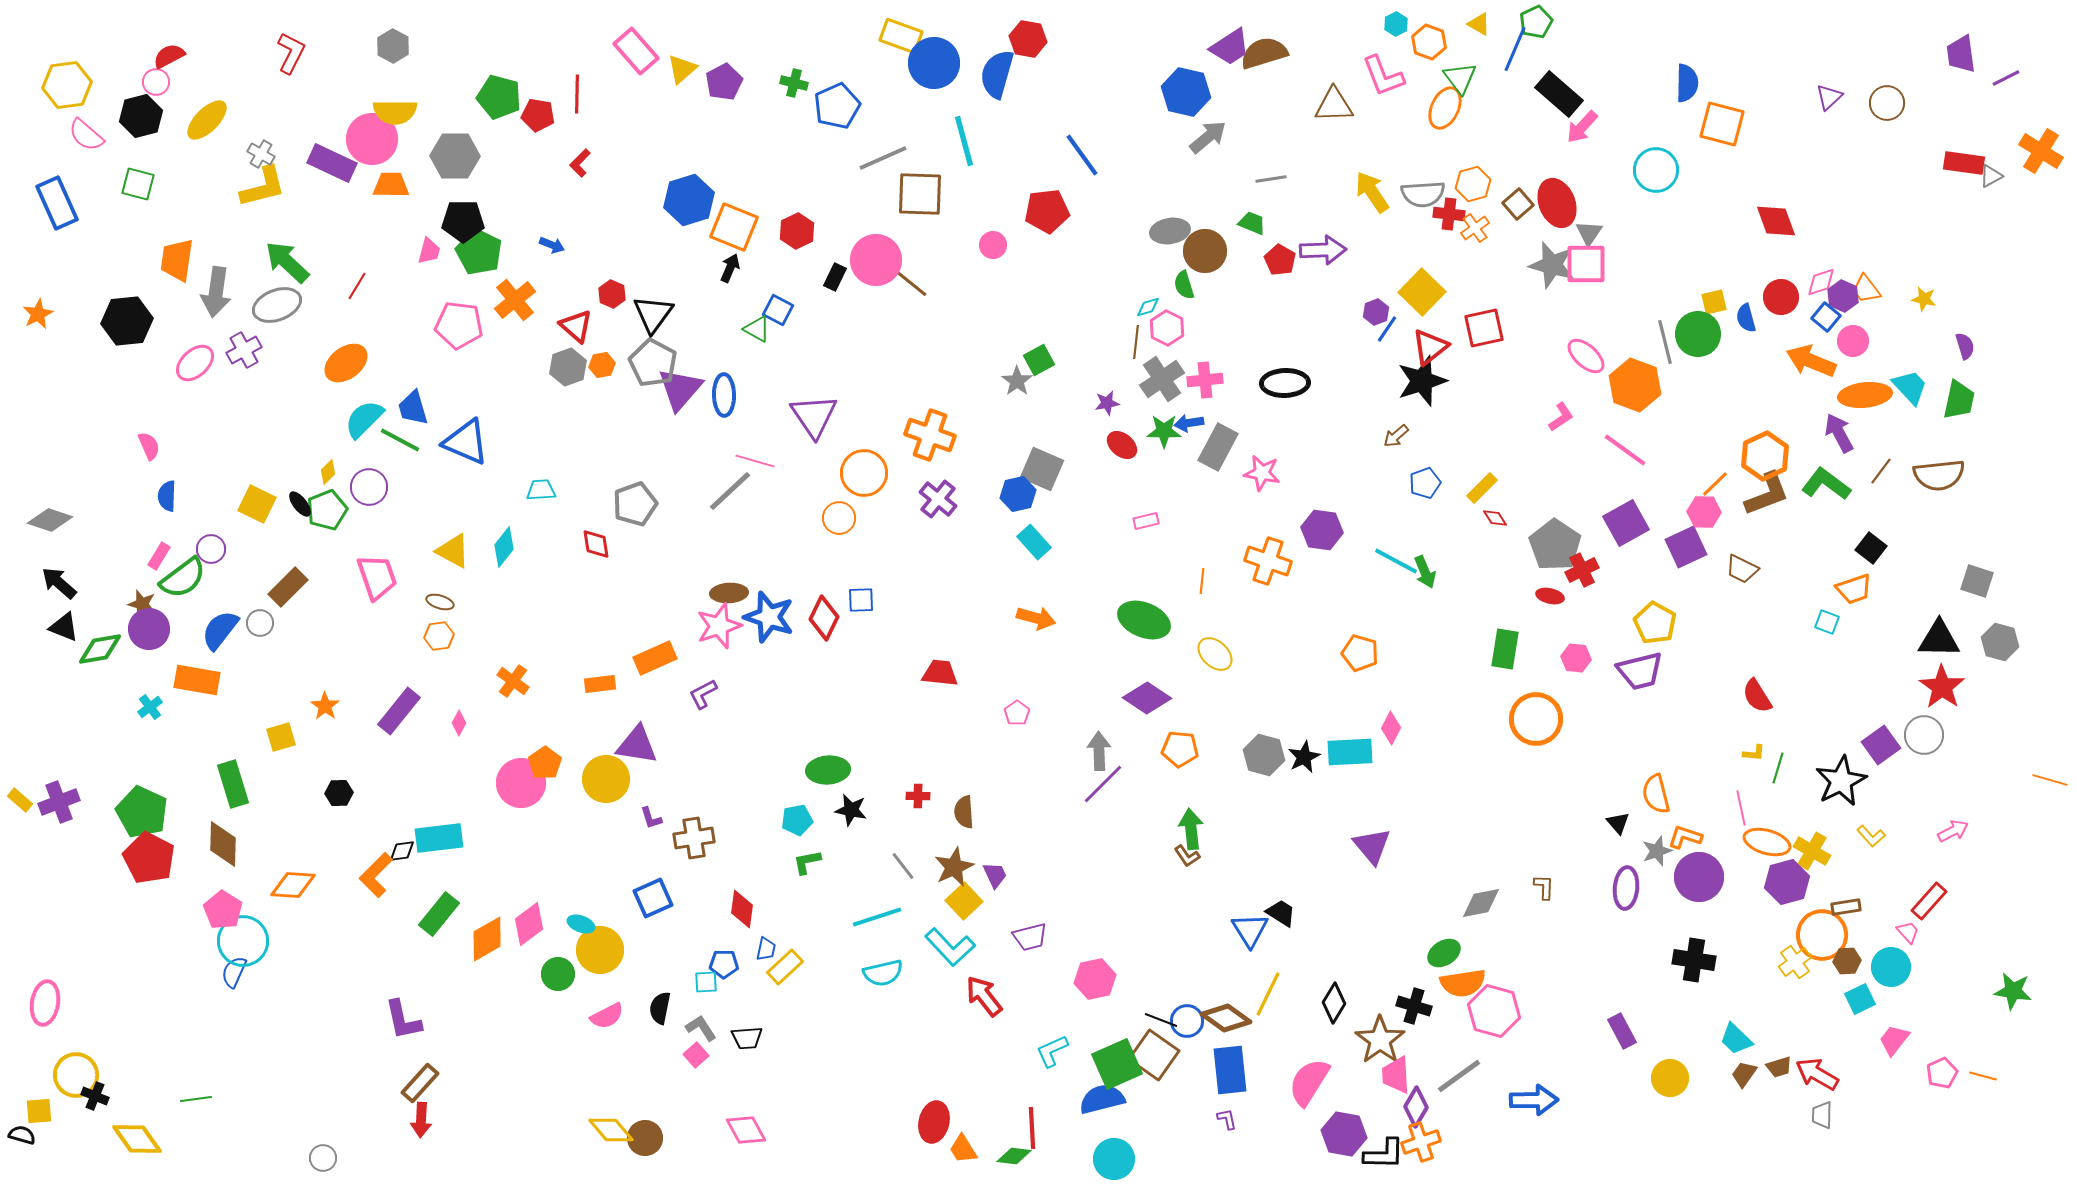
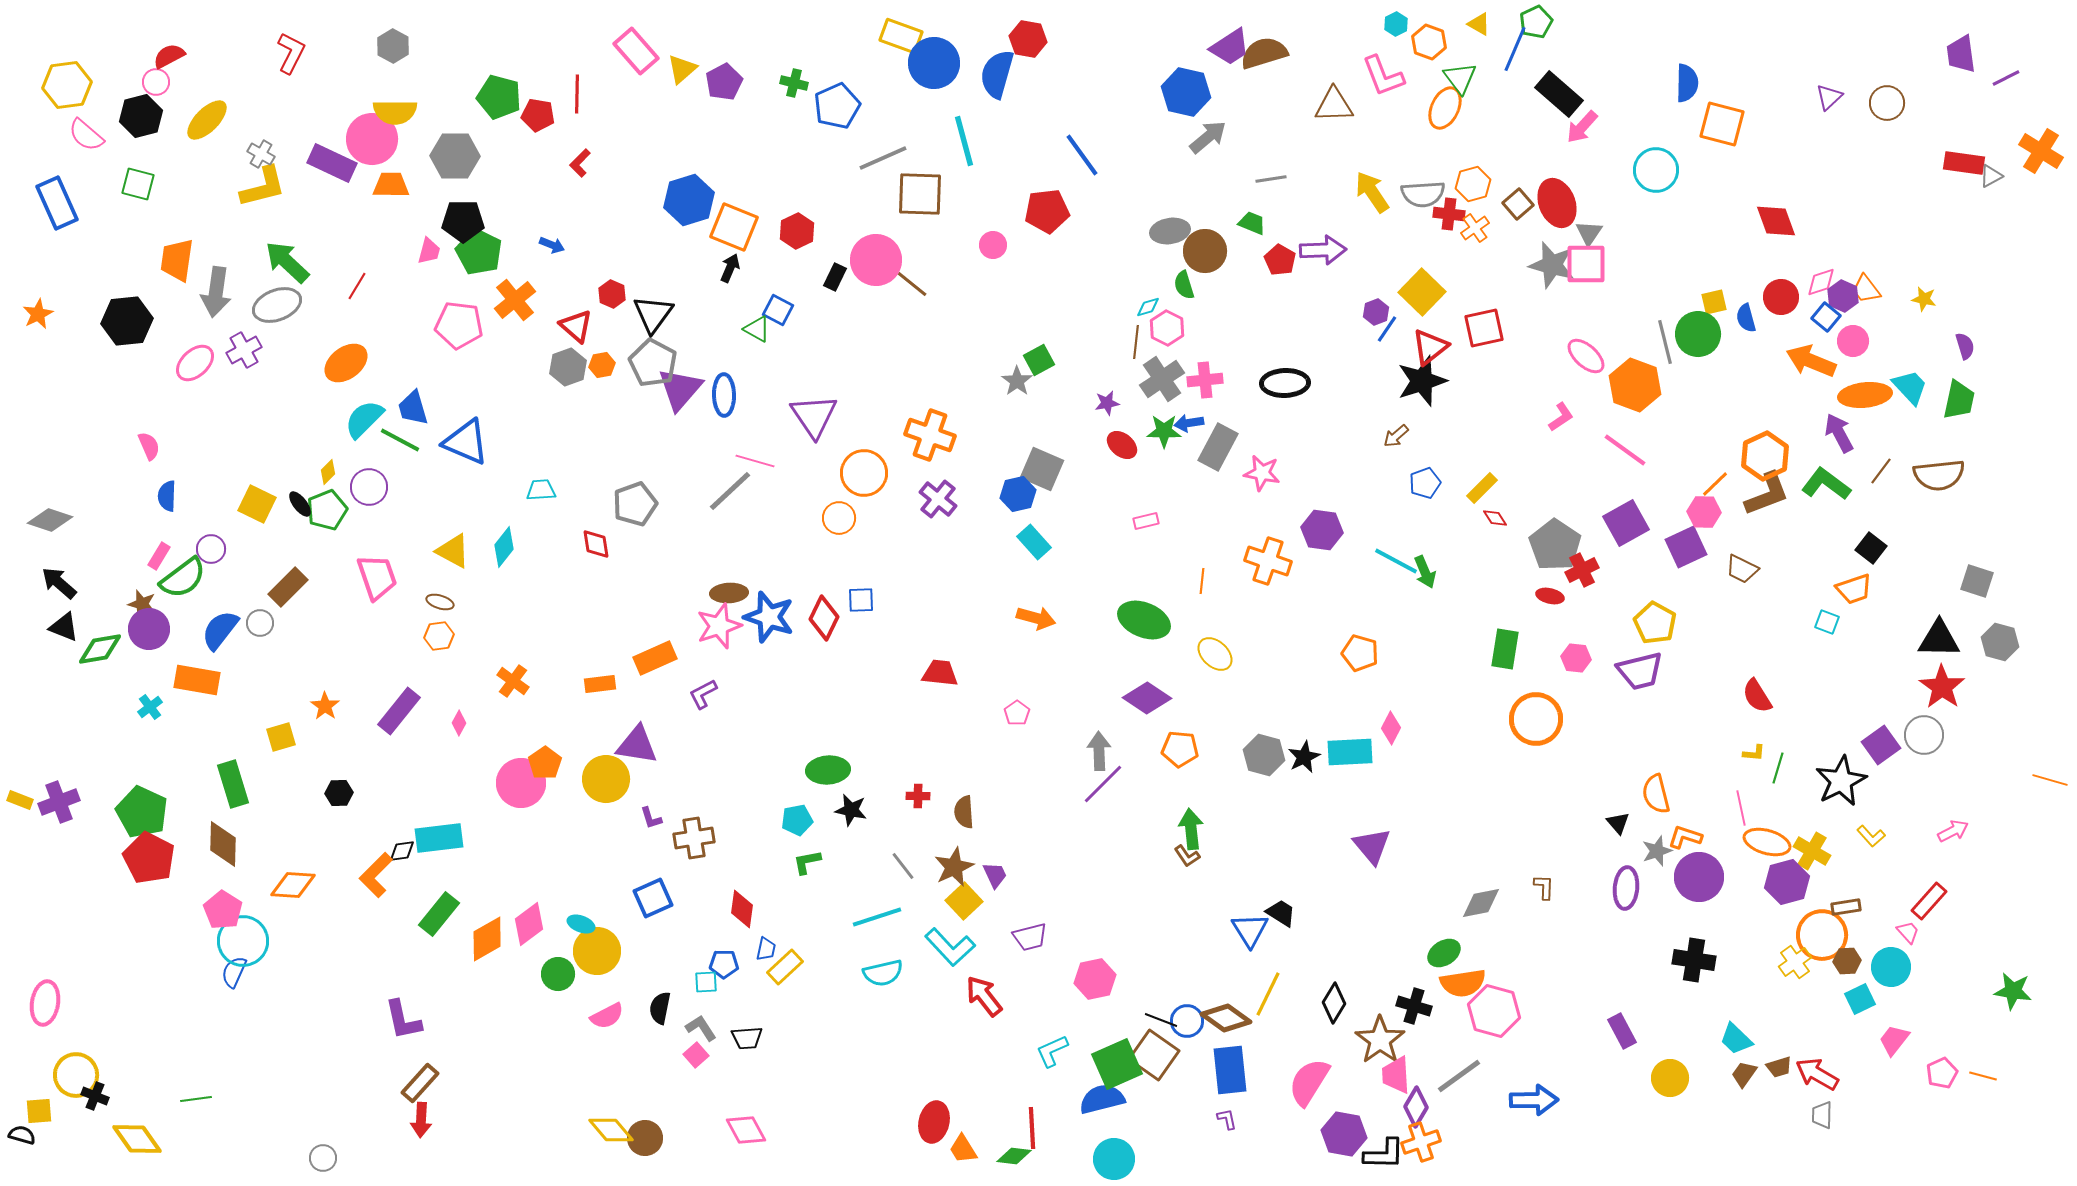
yellow rectangle at (20, 800): rotated 20 degrees counterclockwise
yellow circle at (600, 950): moved 3 px left, 1 px down
